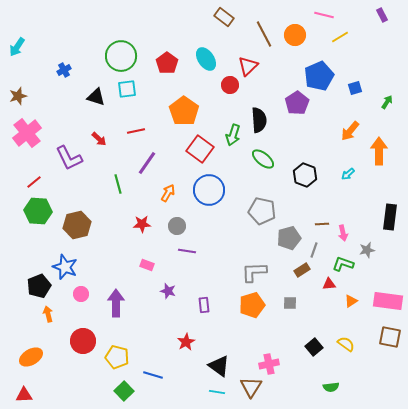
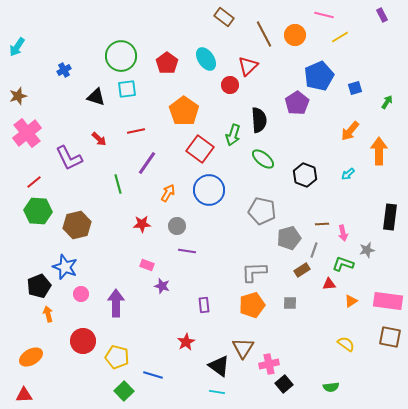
purple star at (168, 291): moved 6 px left, 5 px up
black square at (314, 347): moved 30 px left, 37 px down
brown triangle at (251, 387): moved 8 px left, 39 px up
